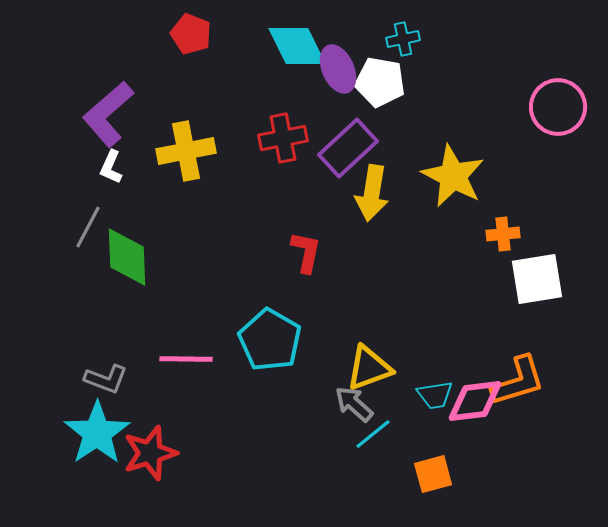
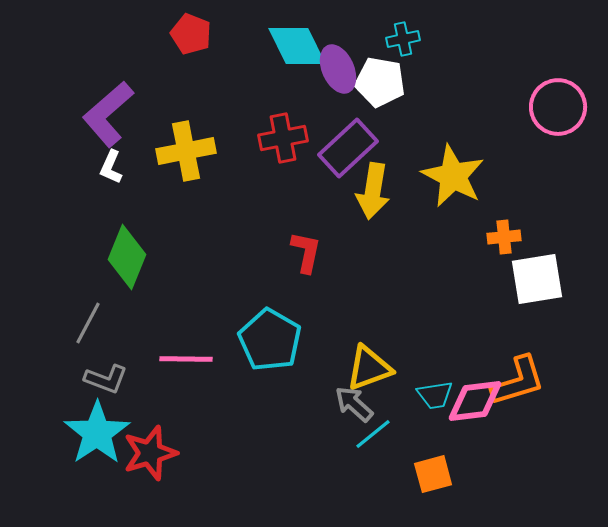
yellow arrow: moved 1 px right, 2 px up
gray line: moved 96 px down
orange cross: moved 1 px right, 3 px down
green diamond: rotated 24 degrees clockwise
